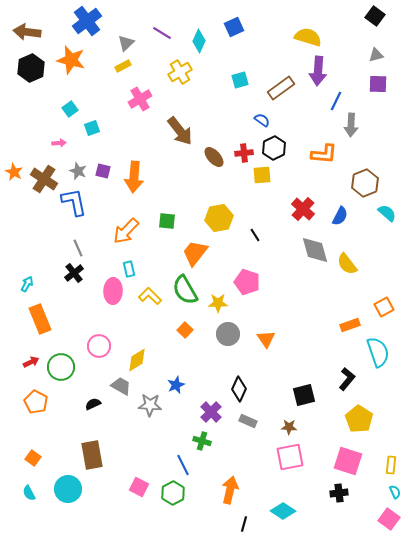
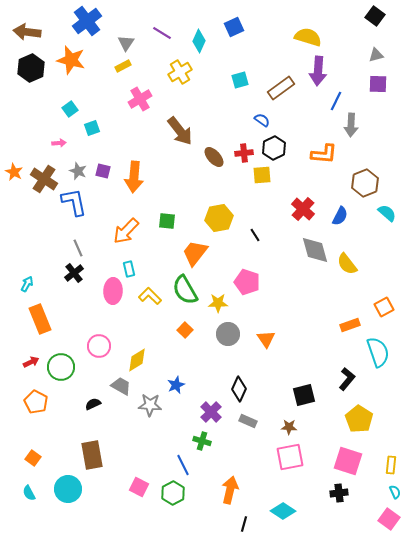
gray triangle at (126, 43): rotated 12 degrees counterclockwise
